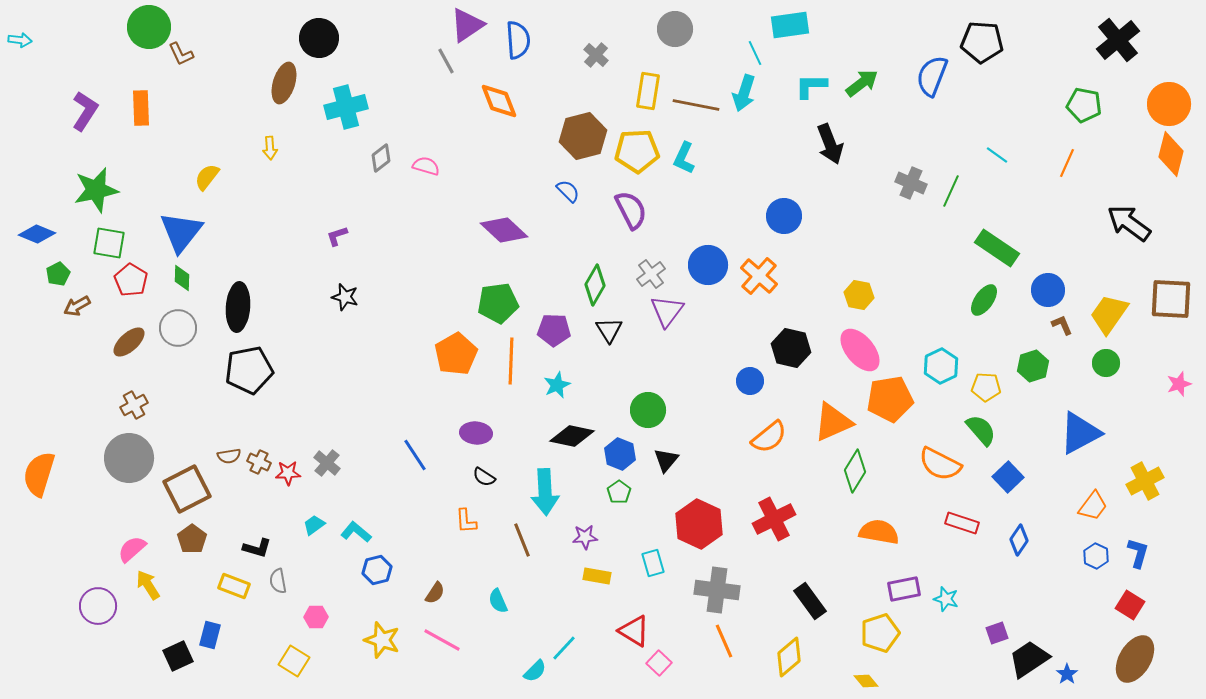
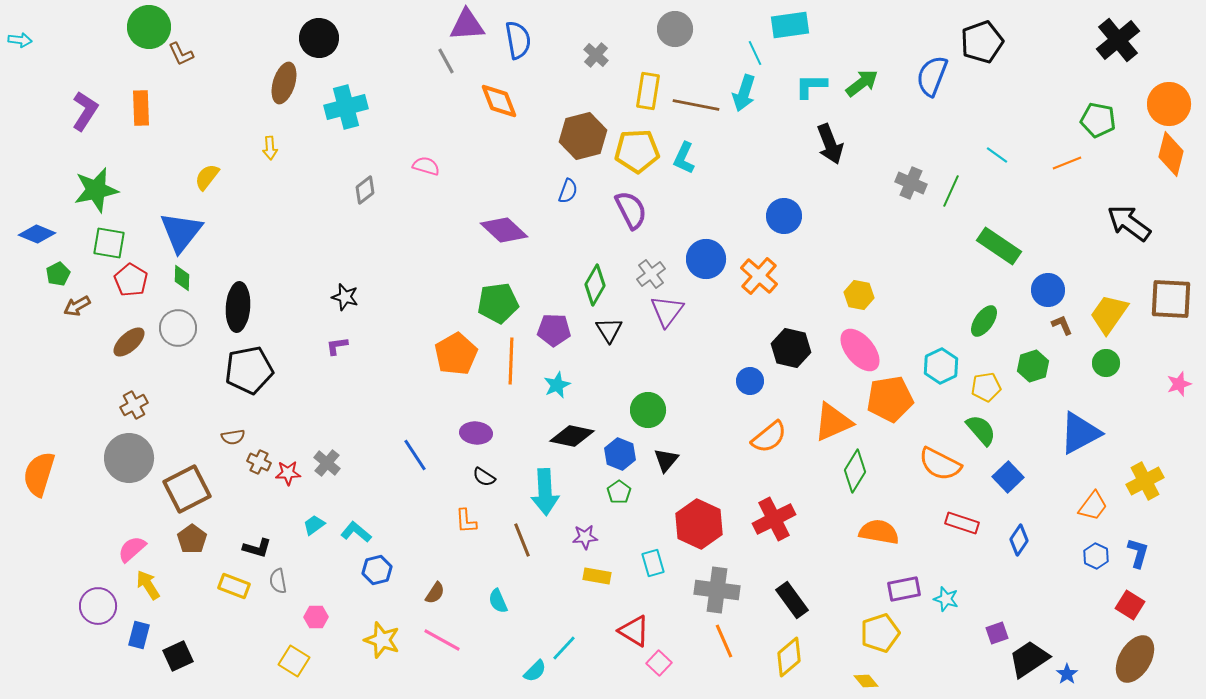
purple triangle at (467, 25): rotated 30 degrees clockwise
blue semicircle at (518, 40): rotated 6 degrees counterclockwise
black pentagon at (982, 42): rotated 24 degrees counterclockwise
green pentagon at (1084, 105): moved 14 px right, 15 px down
gray diamond at (381, 158): moved 16 px left, 32 px down
orange line at (1067, 163): rotated 44 degrees clockwise
blue semicircle at (568, 191): rotated 65 degrees clockwise
purple L-shape at (337, 236): moved 110 px down; rotated 10 degrees clockwise
green rectangle at (997, 248): moved 2 px right, 2 px up
blue circle at (708, 265): moved 2 px left, 6 px up
green ellipse at (984, 300): moved 21 px down
yellow pentagon at (986, 387): rotated 12 degrees counterclockwise
brown semicircle at (229, 456): moved 4 px right, 19 px up
black rectangle at (810, 601): moved 18 px left, 1 px up
blue rectangle at (210, 635): moved 71 px left
